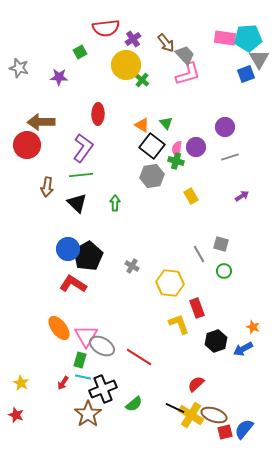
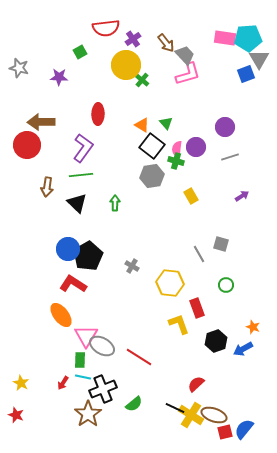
green circle at (224, 271): moved 2 px right, 14 px down
orange ellipse at (59, 328): moved 2 px right, 13 px up
green rectangle at (80, 360): rotated 14 degrees counterclockwise
